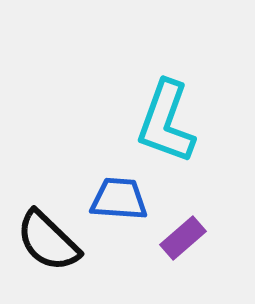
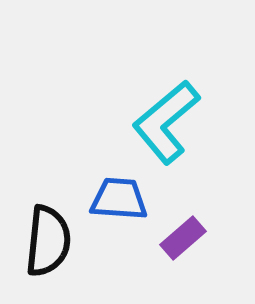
cyan L-shape: rotated 30 degrees clockwise
black semicircle: rotated 128 degrees counterclockwise
